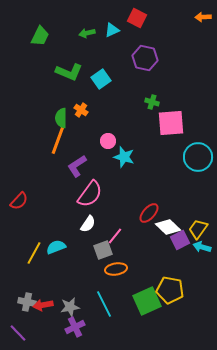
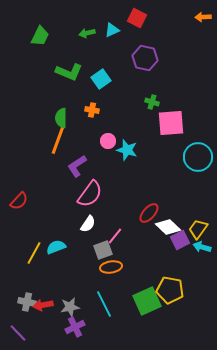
orange cross: moved 11 px right; rotated 24 degrees counterclockwise
cyan star: moved 3 px right, 7 px up
orange ellipse: moved 5 px left, 2 px up
